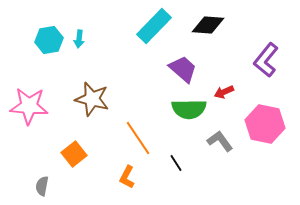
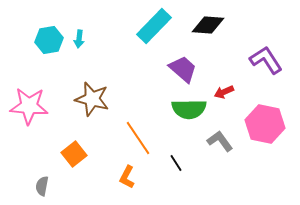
purple L-shape: rotated 108 degrees clockwise
